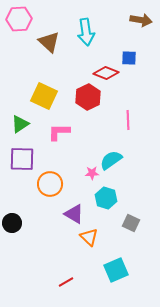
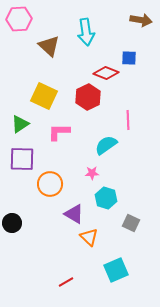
brown triangle: moved 4 px down
cyan semicircle: moved 5 px left, 15 px up
